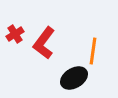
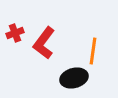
red cross: moved 1 px up; rotated 12 degrees clockwise
black ellipse: rotated 16 degrees clockwise
